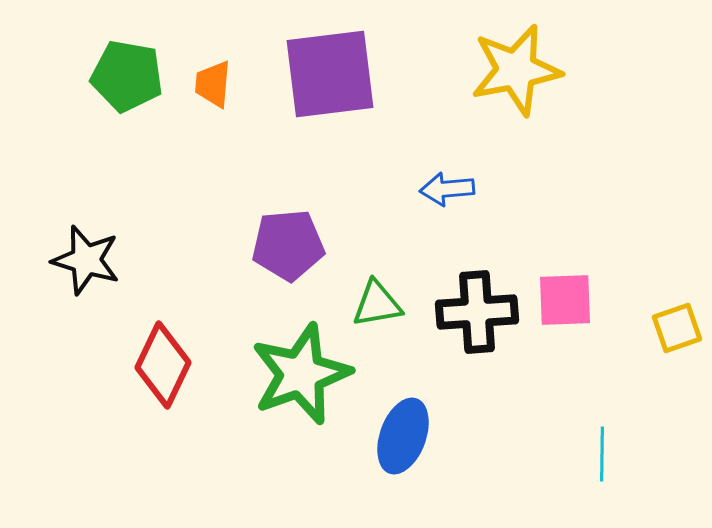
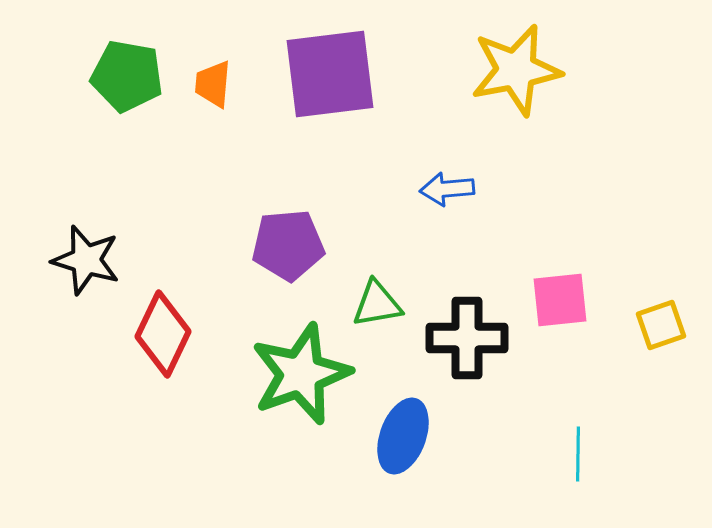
pink square: moved 5 px left; rotated 4 degrees counterclockwise
black cross: moved 10 px left, 26 px down; rotated 4 degrees clockwise
yellow square: moved 16 px left, 3 px up
red diamond: moved 31 px up
cyan line: moved 24 px left
